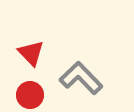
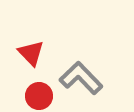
red circle: moved 9 px right, 1 px down
